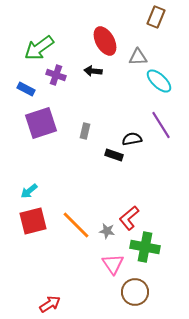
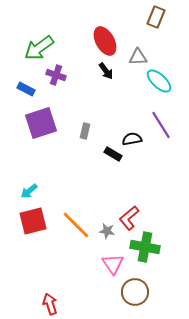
black arrow: moved 13 px right; rotated 132 degrees counterclockwise
black rectangle: moved 1 px left, 1 px up; rotated 12 degrees clockwise
red arrow: rotated 75 degrees counterclockwise
